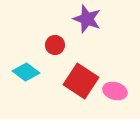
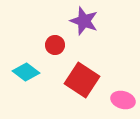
purple star: moved 3 px left, 2 px down
red square: moved 1 px right, 1 px up
pink ellipse: moved 8 px right, 9 px down
